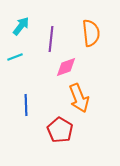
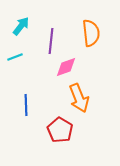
purple line: moved 2 px down
